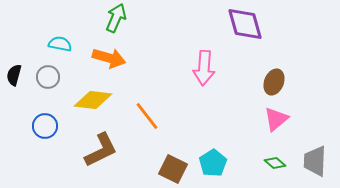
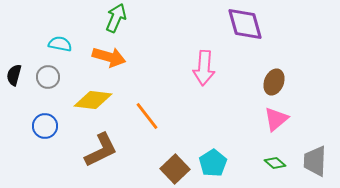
orange arrow: moved 1 px up
brown square: moved 2 px right; rotated 20 degrees clockwise
